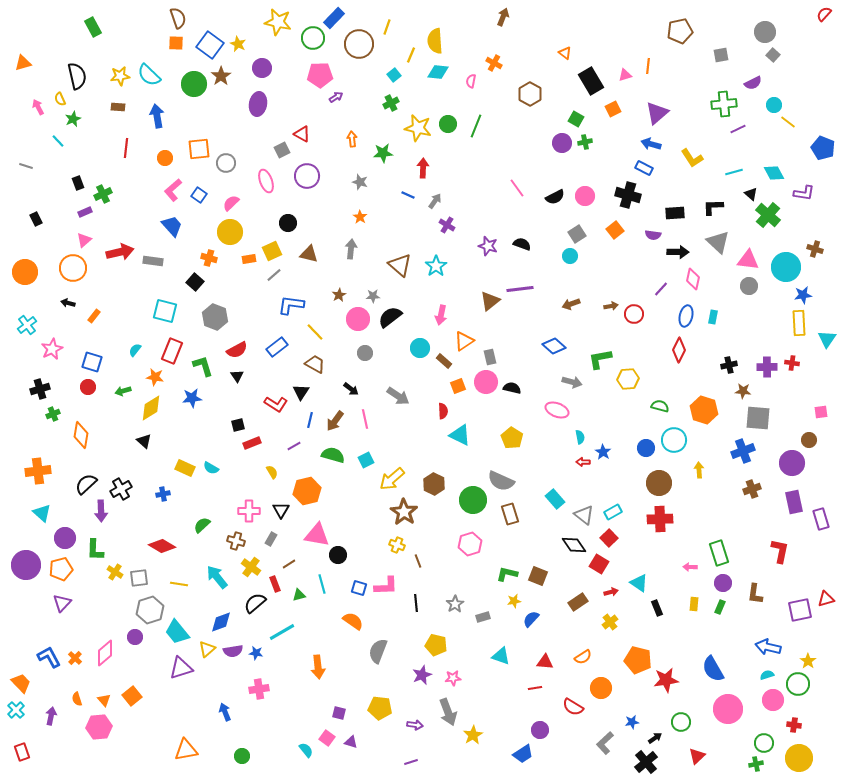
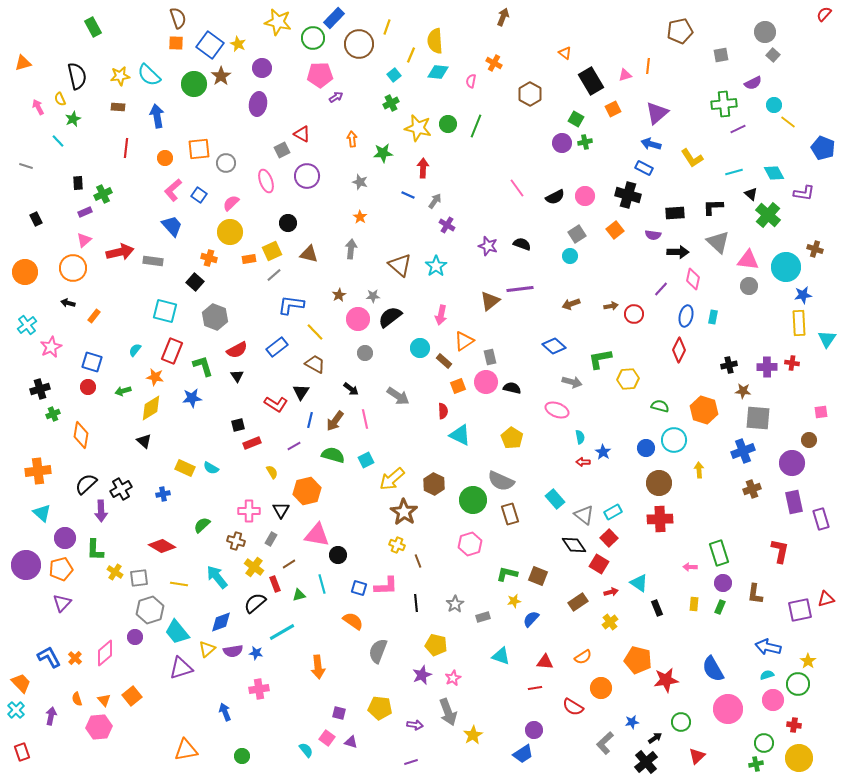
black rectangle at (78, 183): rotated 16 degrees clockwise
pink star at (52, 349): moved 1 px left, 2 px up
yellow cross at (251, 567): moved 3 px right
pink star at (453, 678): rotated 21 degrees counterclockwise
purple circle at (540, 730): moved 6 px left
